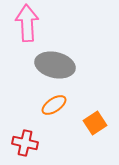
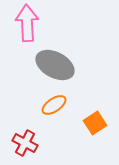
gray ellipse: rotated 15 degrees clockwise
red cross: rotated 15 degrees clockwise
